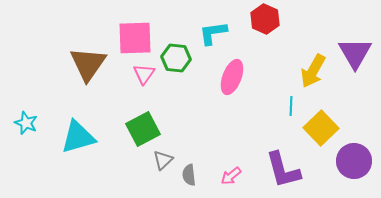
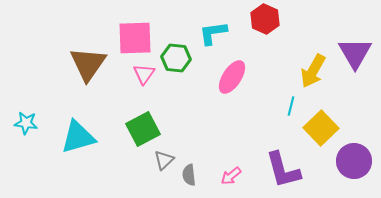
pink ellipse: rotated 12 degrees clockwise
cyan line: rotated 12 degrees clockwise
cyan star: rotated 15 degrees counterclockwise
gray triangle: moved 1 px right
